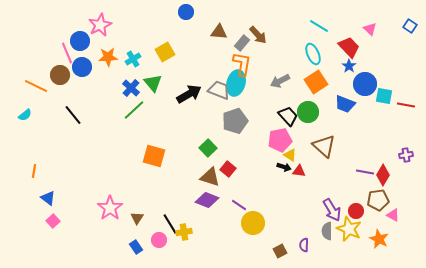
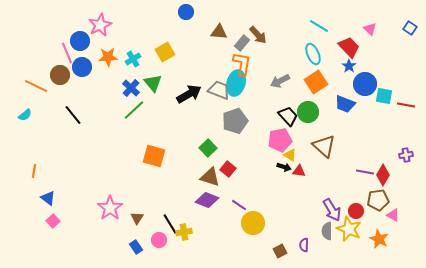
blue square at (410, 26): moved 2 px down
